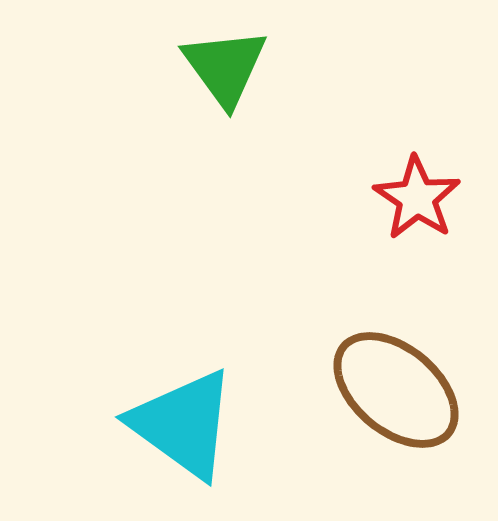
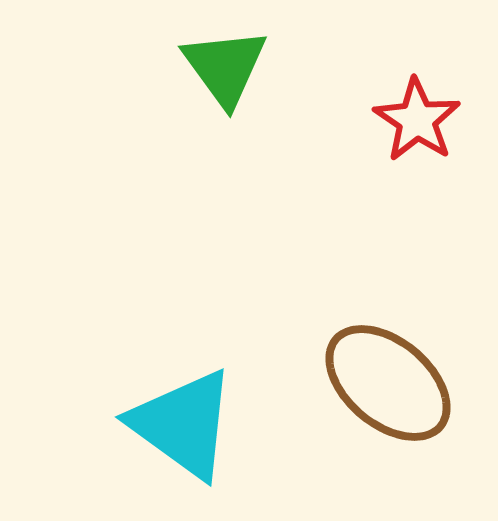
red star: moved 78 px up
brown ellipse: moved 8 px left, 7 px up
